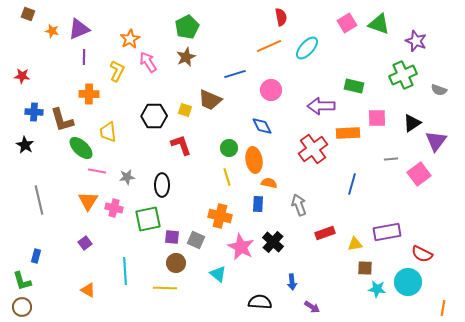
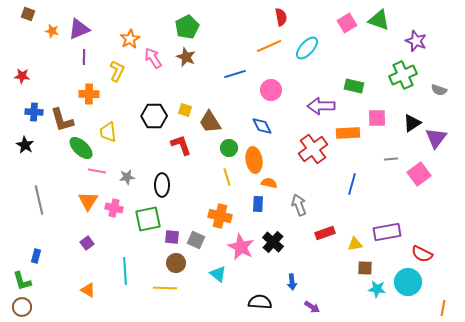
green triangle at (379, 24): moved 4 px up
brown star at (186, 57): rotated 24 degrees counterclockwise
pink arrow at (148, 62): moved 5 px right, 4 px up
brown trapezoid at (210, 100): moved 22 px down; rotated 35 degrees clockwise
purple triangle at (436, 141): moved 3 px up
purple square at (85, 243): moved 2 px right
